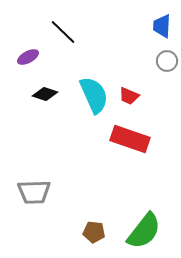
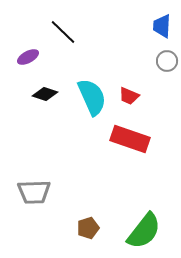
cyan semicircle: moved 2 px left, 2 px down
brown pentagon: moved 6 px left, 4 px up; rotated 25 degrees counterclockwise
